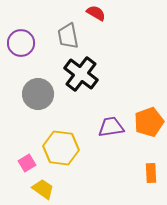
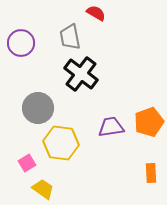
gray trapezoid: moved 2 px right, 1 px down
gray circle: moved 14 px down
yellow hexagon: moved 5 px up
